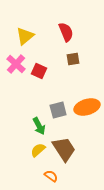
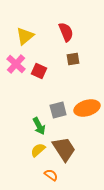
orange ellipse: moved 1 px down
orange semicircle: moved 1 px up
